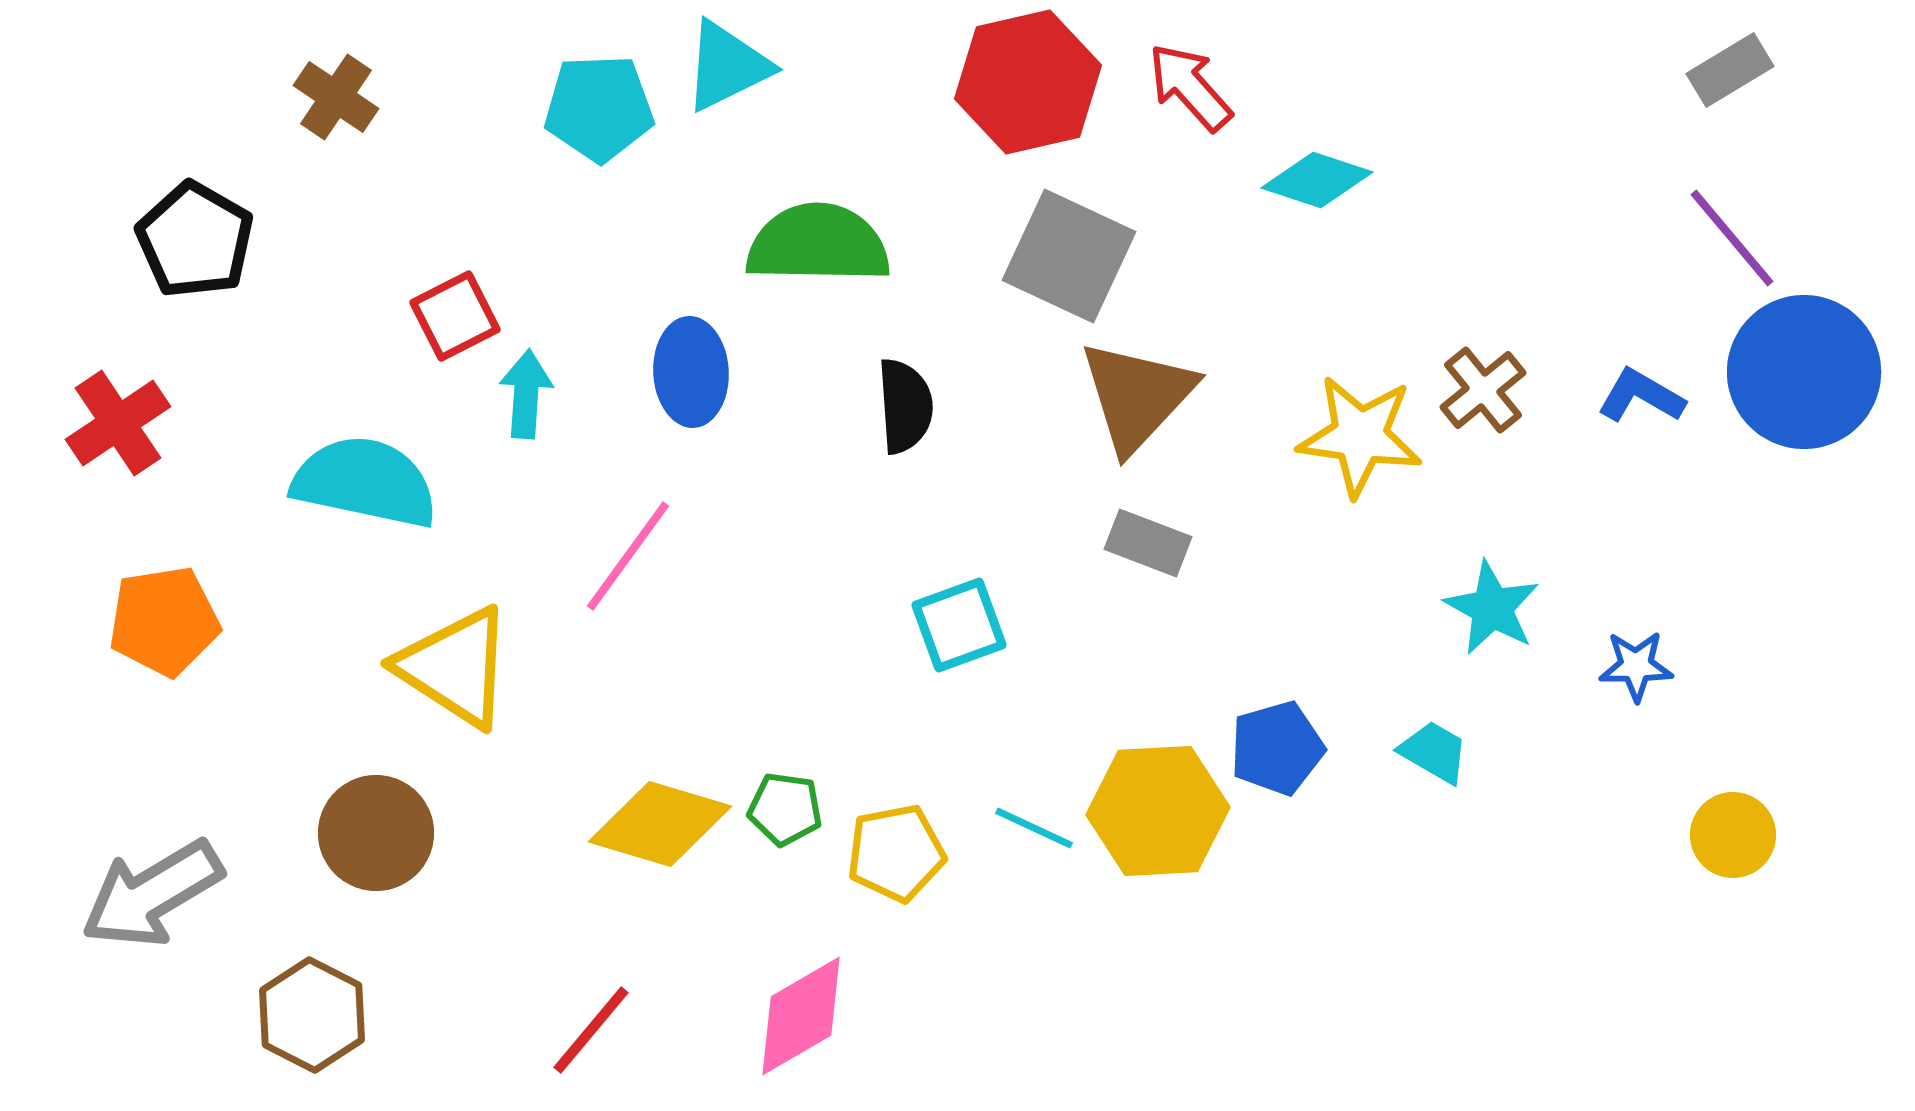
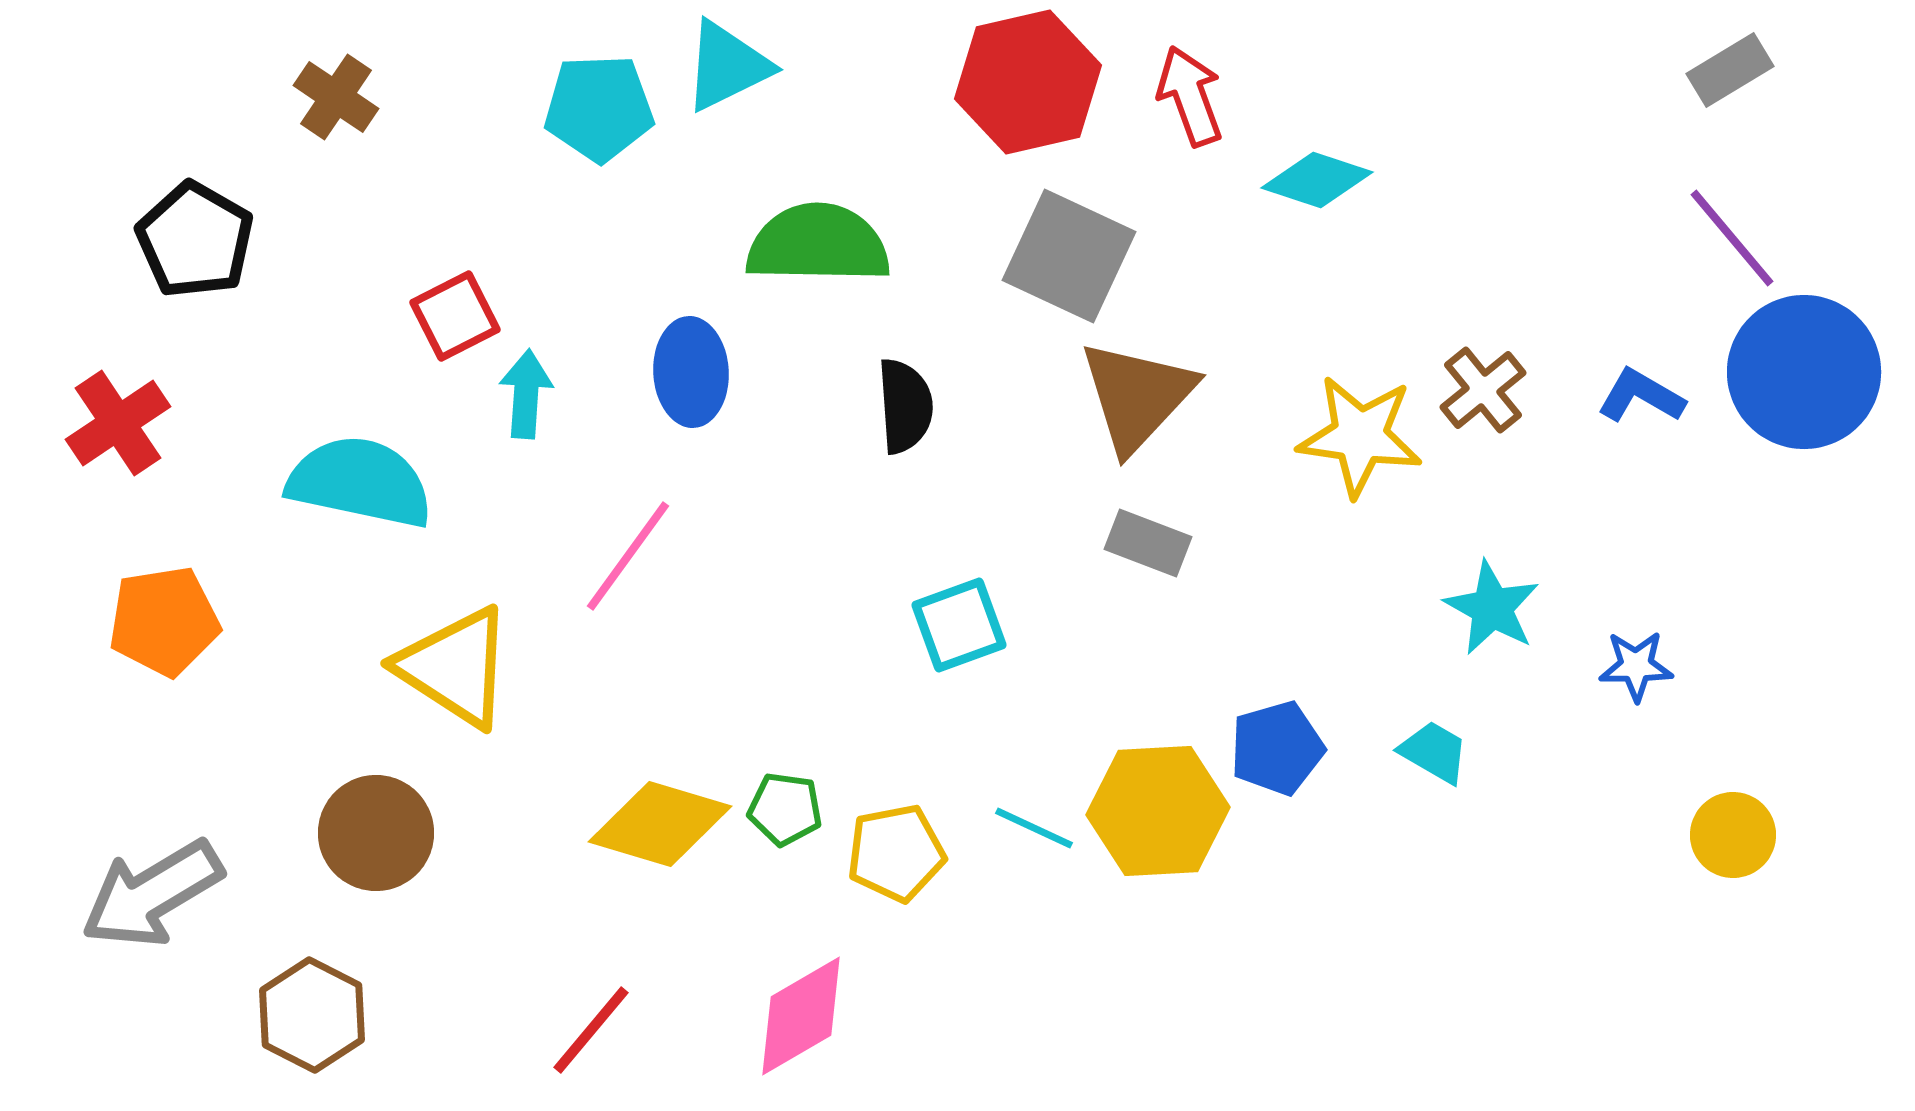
red arrow at (1190, 87): moved 9 px down; rotated 22 degrees clockwise
cyan semicircle at (365, 482): moved 5 px left
